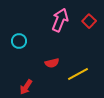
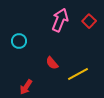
red semicircle: rotated 64 degrees clockwise
